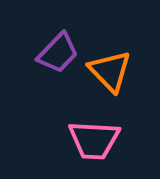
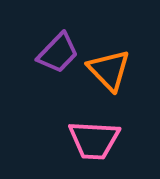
orange triangle: moved 1 px left, 1 px up
